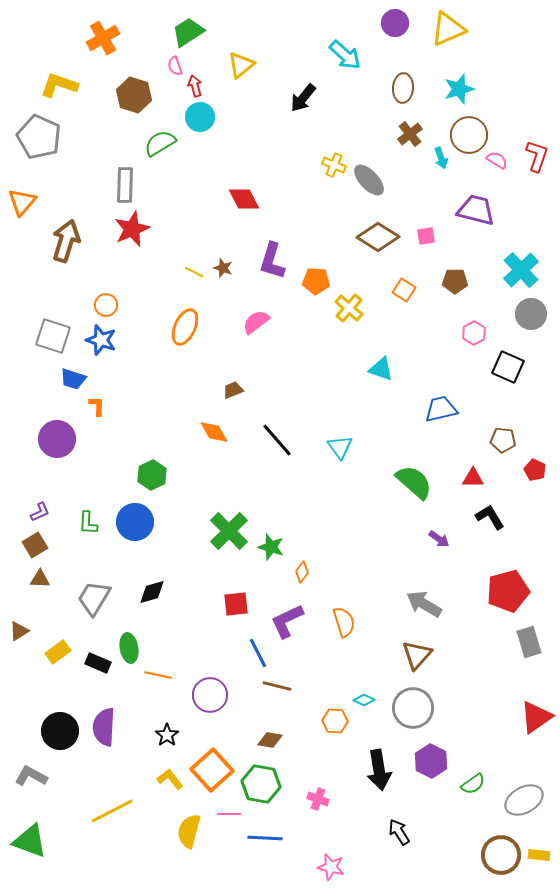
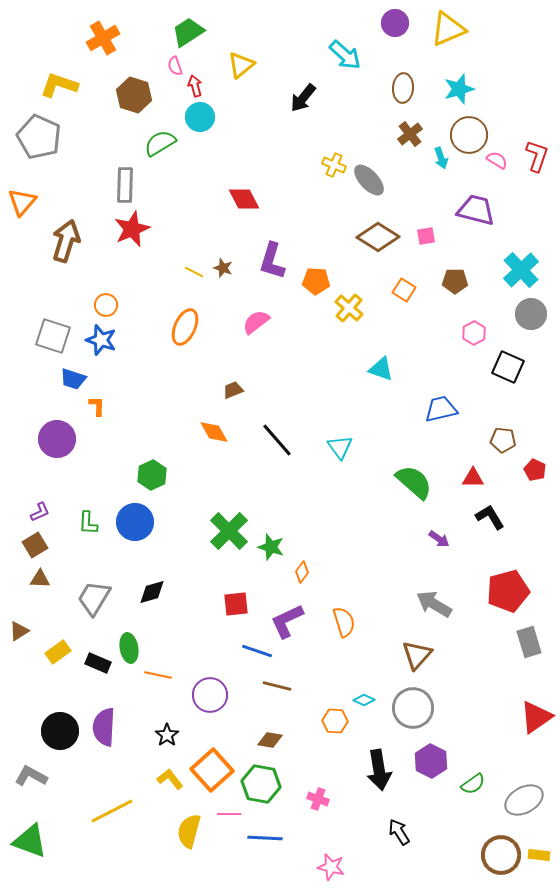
gray arrow at (424, 604): moved 10 px right
blue line at (258, 653): moved 1 px left, 2 px up; rotated 44 degrees counterclockwise
